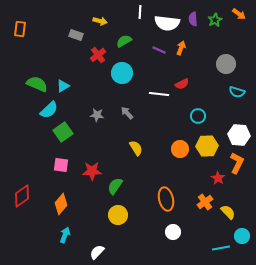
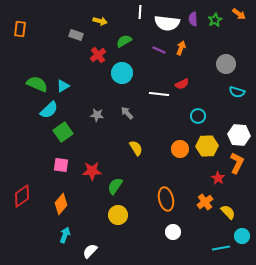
white semicircle at (97, 252): moved 7 px left, 1 px up
